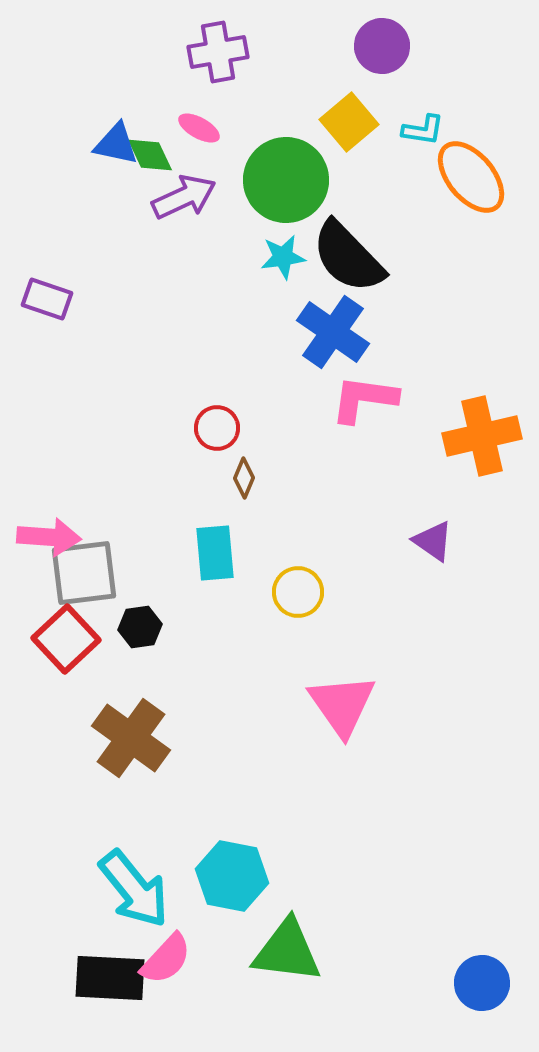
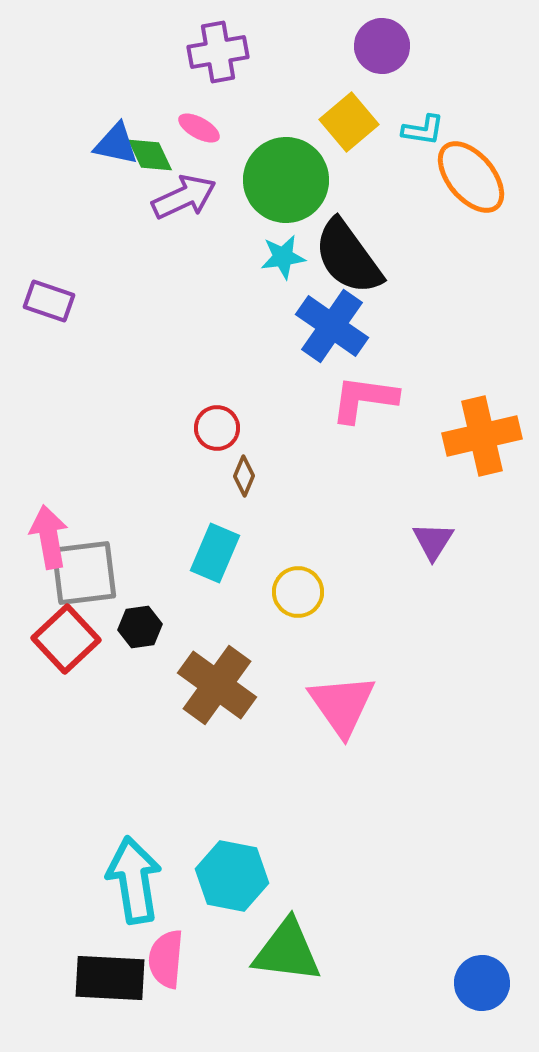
black semicircle: rotated 8 degrees clockwise
purple rectangle: moved 2 px right, 2 px down
blue cross: moved 1 px left, 6 px up
brown diamond: moved 2 px up
pink arrow: rotated 104 degrees counterclockwise
purple triangle: rotated 27 degrees clockwise
cyan rectangle: rotated 28 degrees clockwise
brown cross: moved 86 px right, 53 px up
cyan arrow: moved 9 px up; rotated 150 degrees counterclockwise
pink semicircle: rotated 142 degrees clockwise
